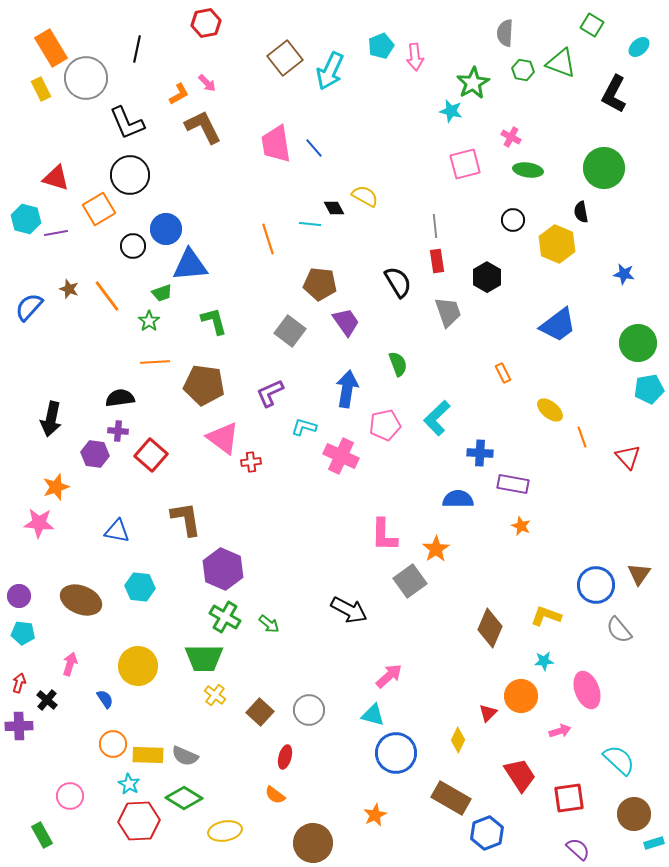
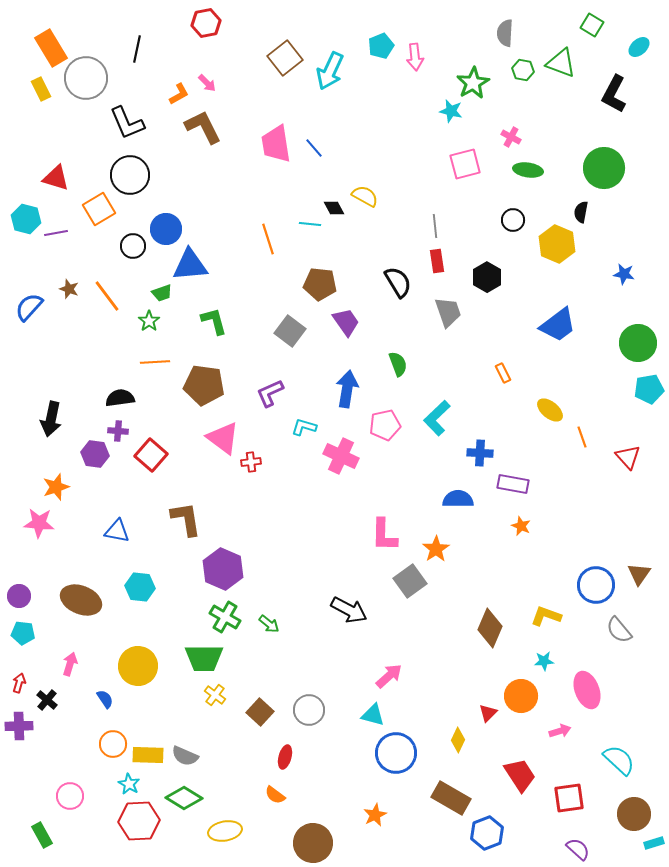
black semicircle at (581, 212): rotated 20 degrees clockwise
